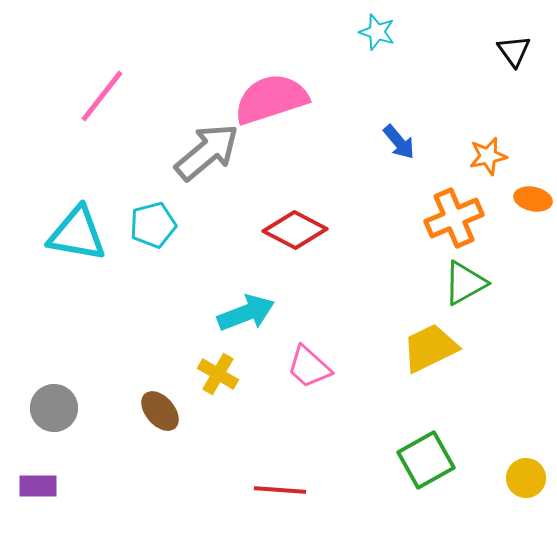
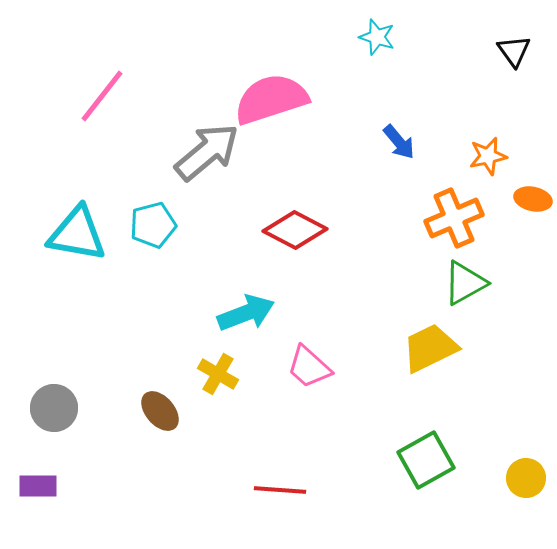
cyan star: moved 5 px down
